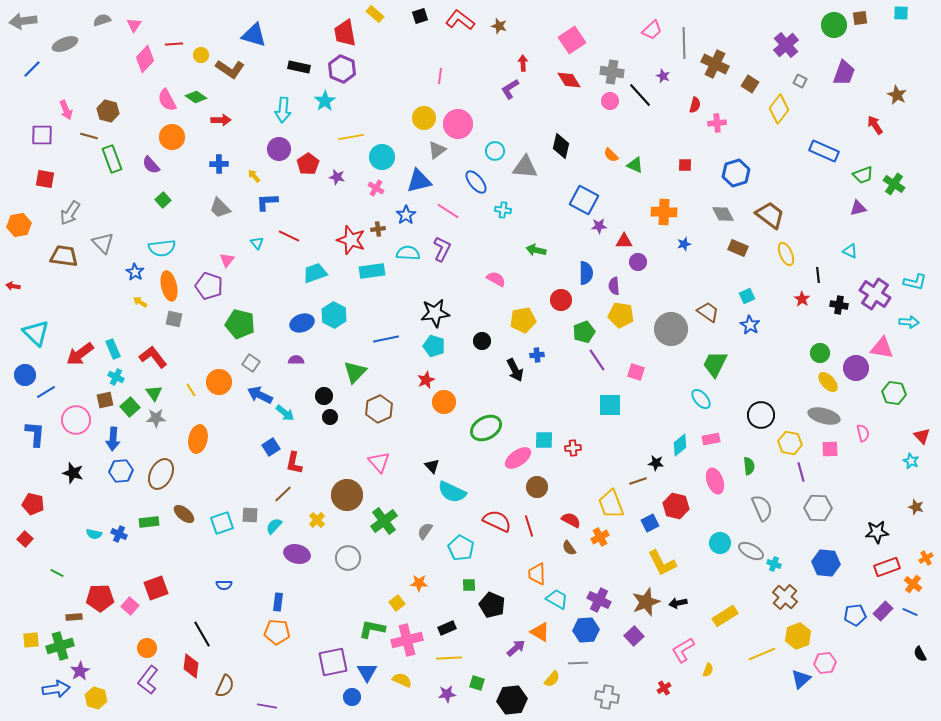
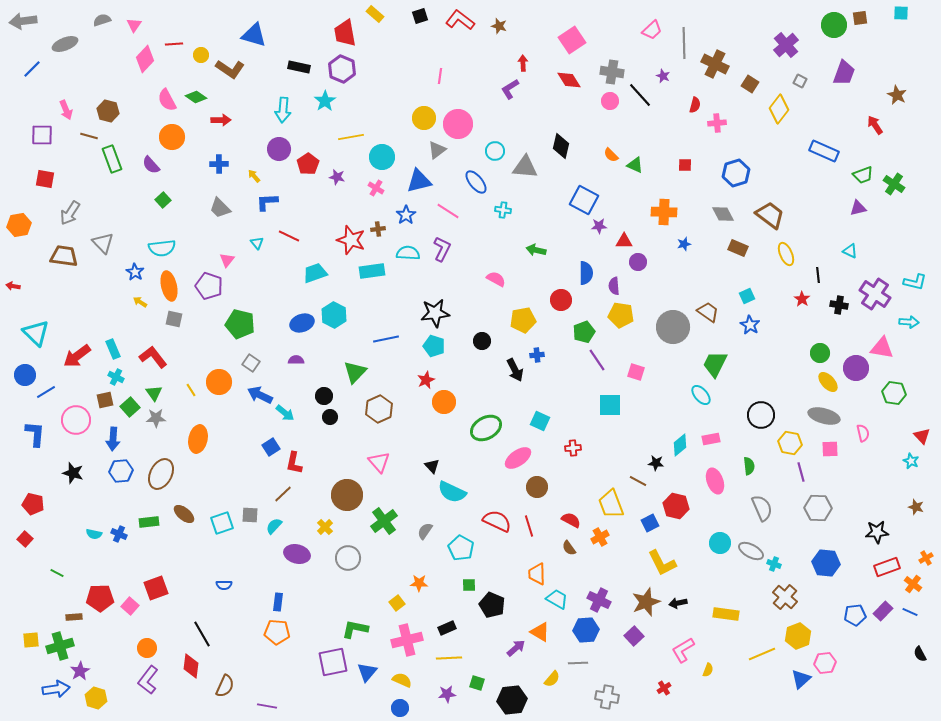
gray circle at (671, 329): moved 2 px right, 2 px up
red arrow at (80, 354): moved 3 px left, 2 px down
cyan ellipse at (701, 399): moved 4 px up
cyan square at (544, 440): moved 4 px left, 19 px up; rotated 24 degrees clockwise
brown line at (638, 481): rotated 48 degrees clockwise
yellow cross at (317, 520): moved 8 px right, 7 px down
yellow rectangle at (725, 616): moved 1 px right, 2 px up; rotated 40 degrees clockwise
green L-shape at (372, 629): moved 17 px left
blue triangle at (367, 672): rotated 10 degrees clockwise
blue circle at (352, 697): moved 48 px right, 11 px down
